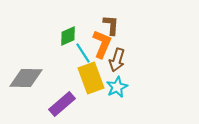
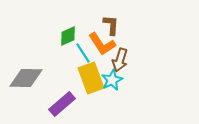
orange L-shape: rotated 124 degrees clockwise
brown arrow: moved 3 px right
cyan star: moved 5 px left, 7 px up
